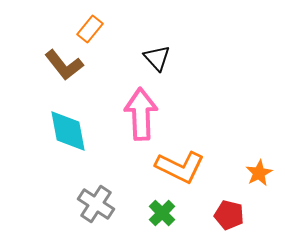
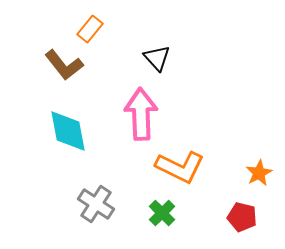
red pentagon: moved 13 px right, 2 px down
